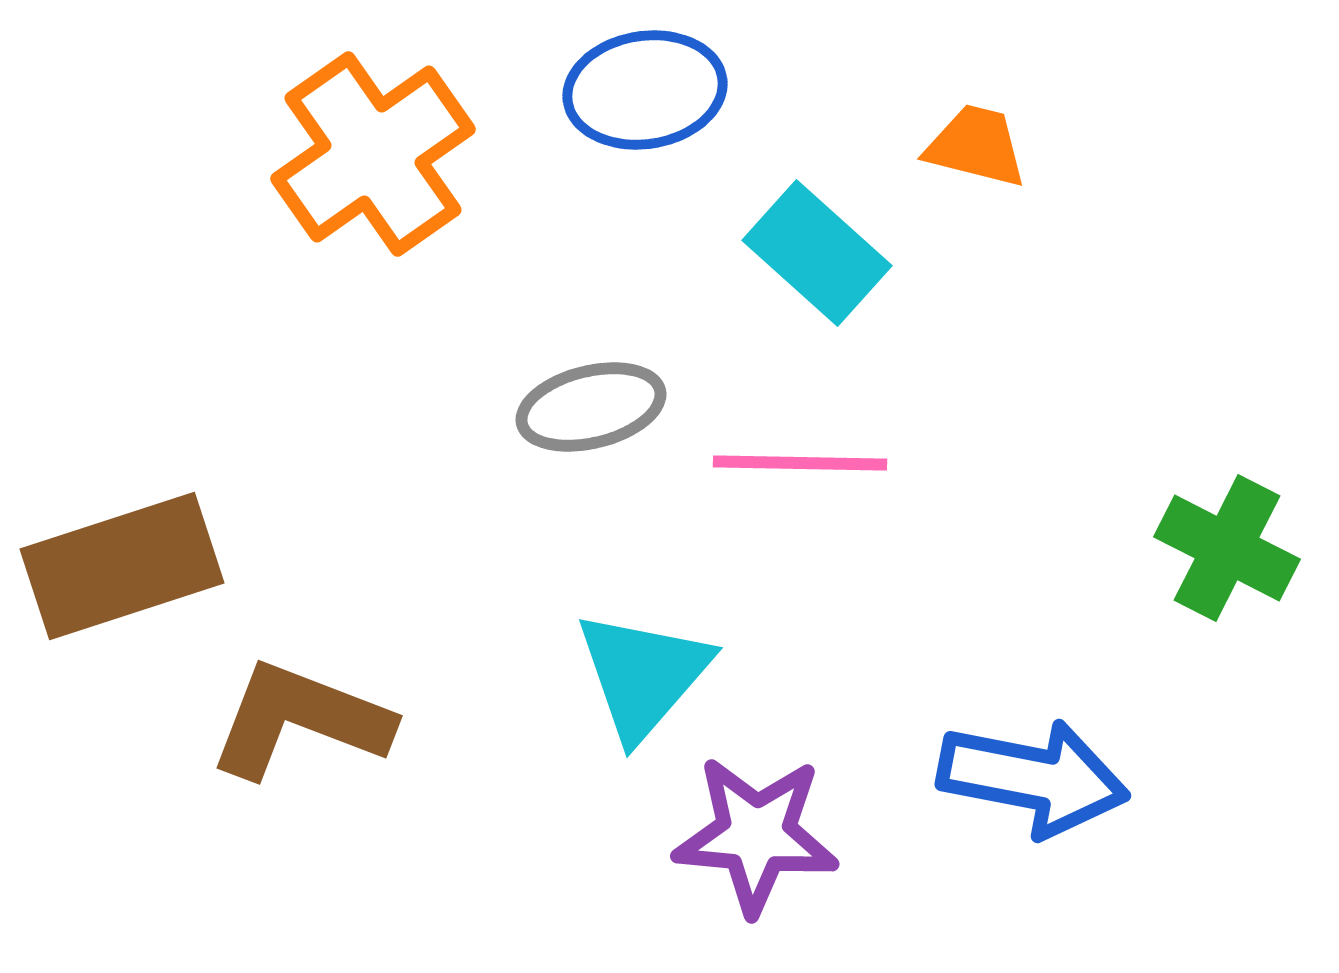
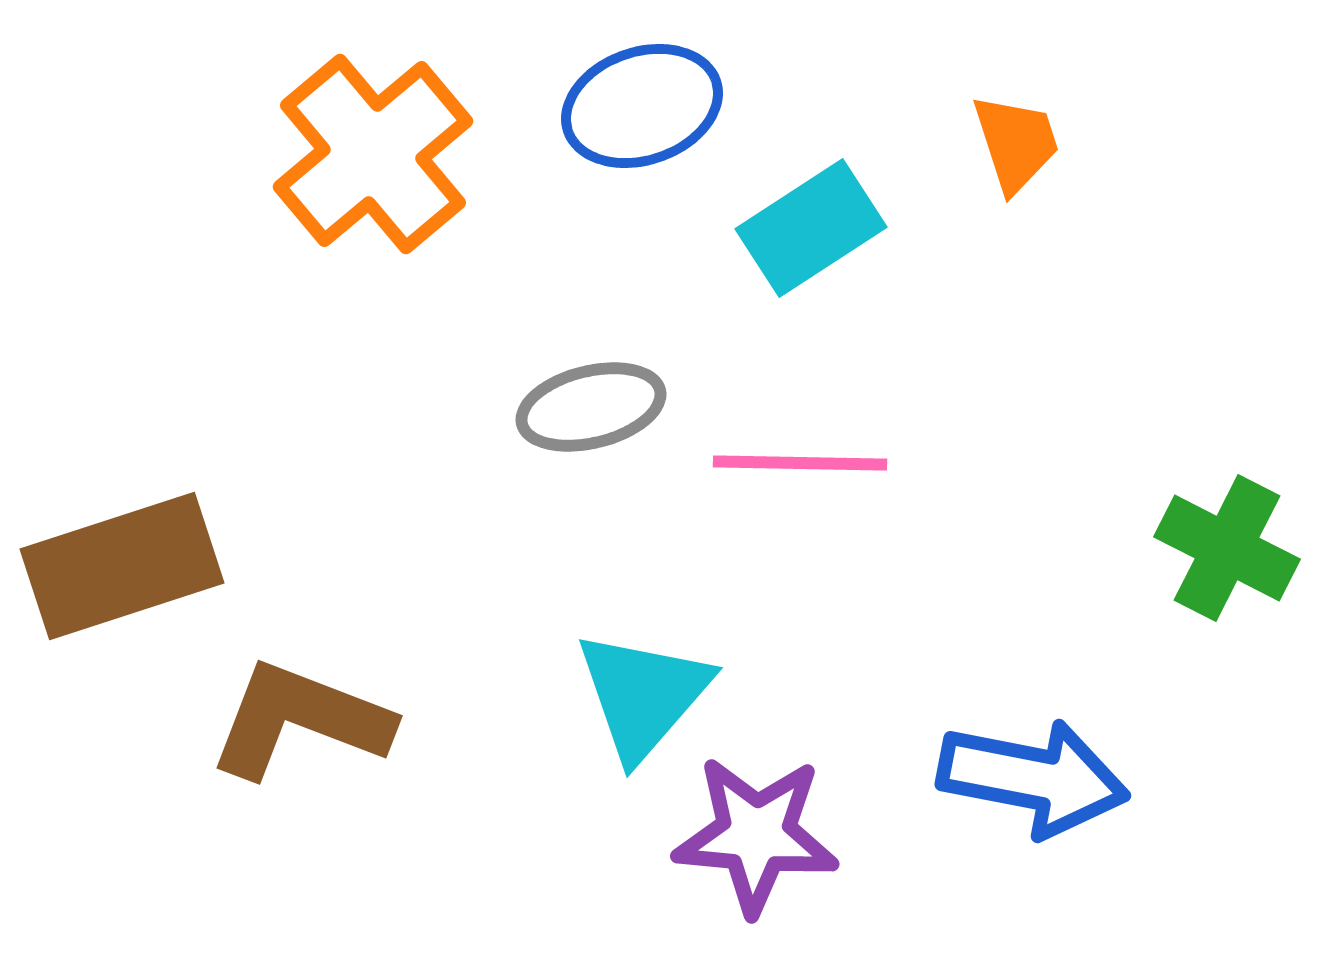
blue ellipse: moved 3 px left, 16 px down; rotated 10 degrees counterclockwise
orange trapezoid: moved 40 px right, 3 px up; rotated 58 degrees clockwise
orange cross: rotated 5 degrees counterclockwise
cyan rectangle: moved 6 px left, 25 px up; rotated 75 degrees counterclockwise
cyan triangle: moved 20 px down
